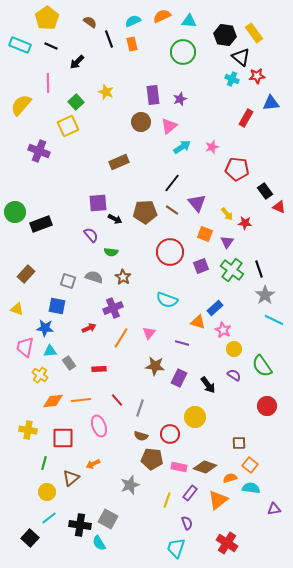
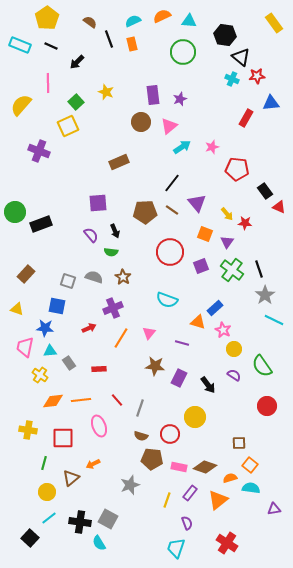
yellow rectangle at (254, 33): moved 20 px right, 10 px up
black arrow at (115, 219): moved 12 px down; rotated 40 degrees clockwise
black cross at (80, 525): moved 3 px up
